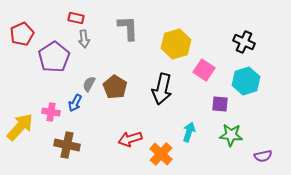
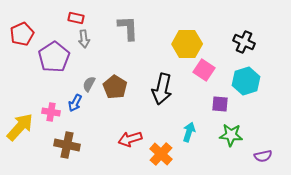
yellow hexagon: moved 11 px right; rotated 16 degrees clockwise
